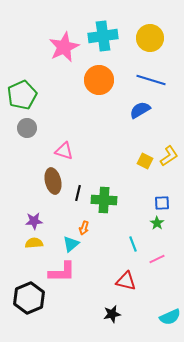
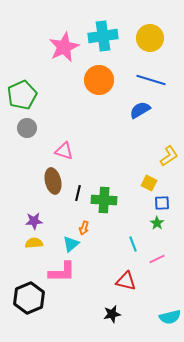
yellow square: moved 4 px right, 22 px down
cyan semicircle: rotated 10 degrees clockwise
